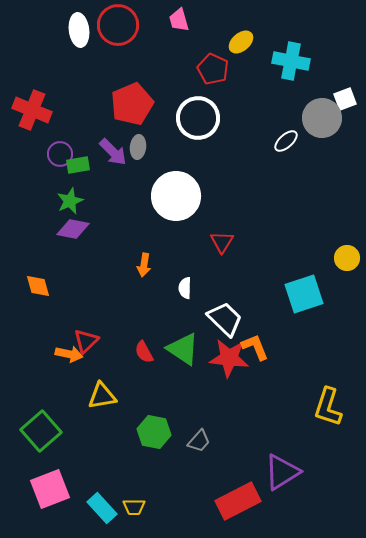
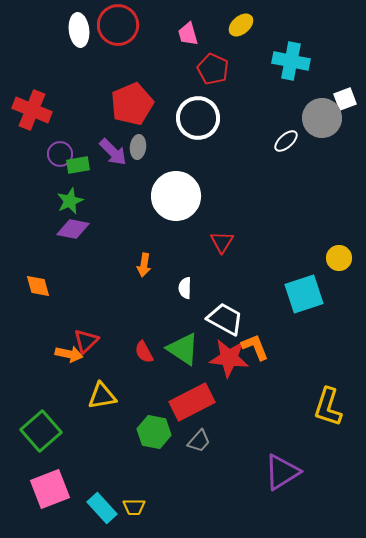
pink trapezoid at (179, 20): moved 9 px right, 14 px down
yellow ellipse at (241, 42): moved 17 px up
yellow circle at (347, 258): moved 8 px left
white trapezoid at (225, 319): rotated 15 degrees counterclockwise
red rectangle at (238, 501): moved 46 px left, 99 px up
